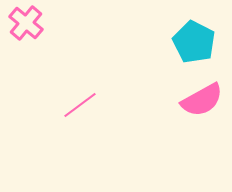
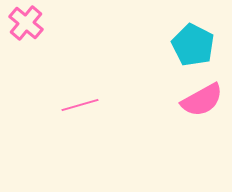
cyan pentagon: moved 1 px left, 3 px down
pink line: rotated 21 degrees clockwise
